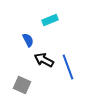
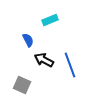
blue line: moved 2 px right, 2 px up
